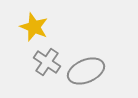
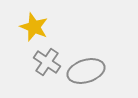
gray ellipse: rotated 6 degrees clockwise
